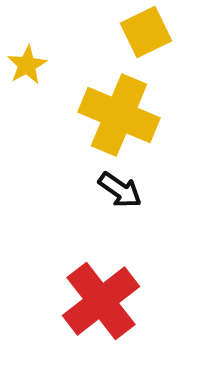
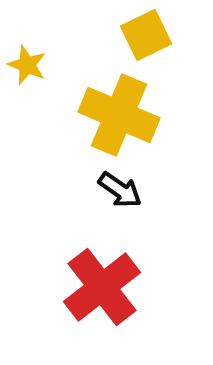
yellow square: moved 3 px down
yellow star: rotated 21 degrees counterclockwise
red cross: moved 1 px right, 14 px up
